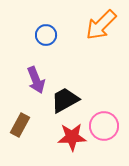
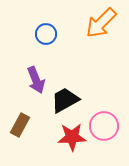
orange arrow: moved 2 px up
blue circle: moved 1 px up
